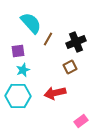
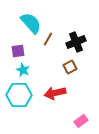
cyan star: rotated 24 degrees counterclockwise
cyan hexagon: moved 1 px right, 1 px up
